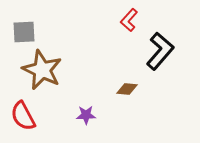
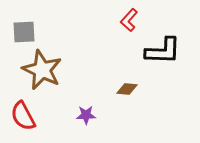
black L-shape: moved 3 px right; rotated 51 degrees clockwise
